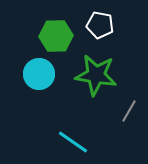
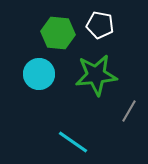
green hexagon: moved 2 px right, 3 px up; rotated 8 degrees clockwise
green star: rotated 15 degrees counterclockwise
